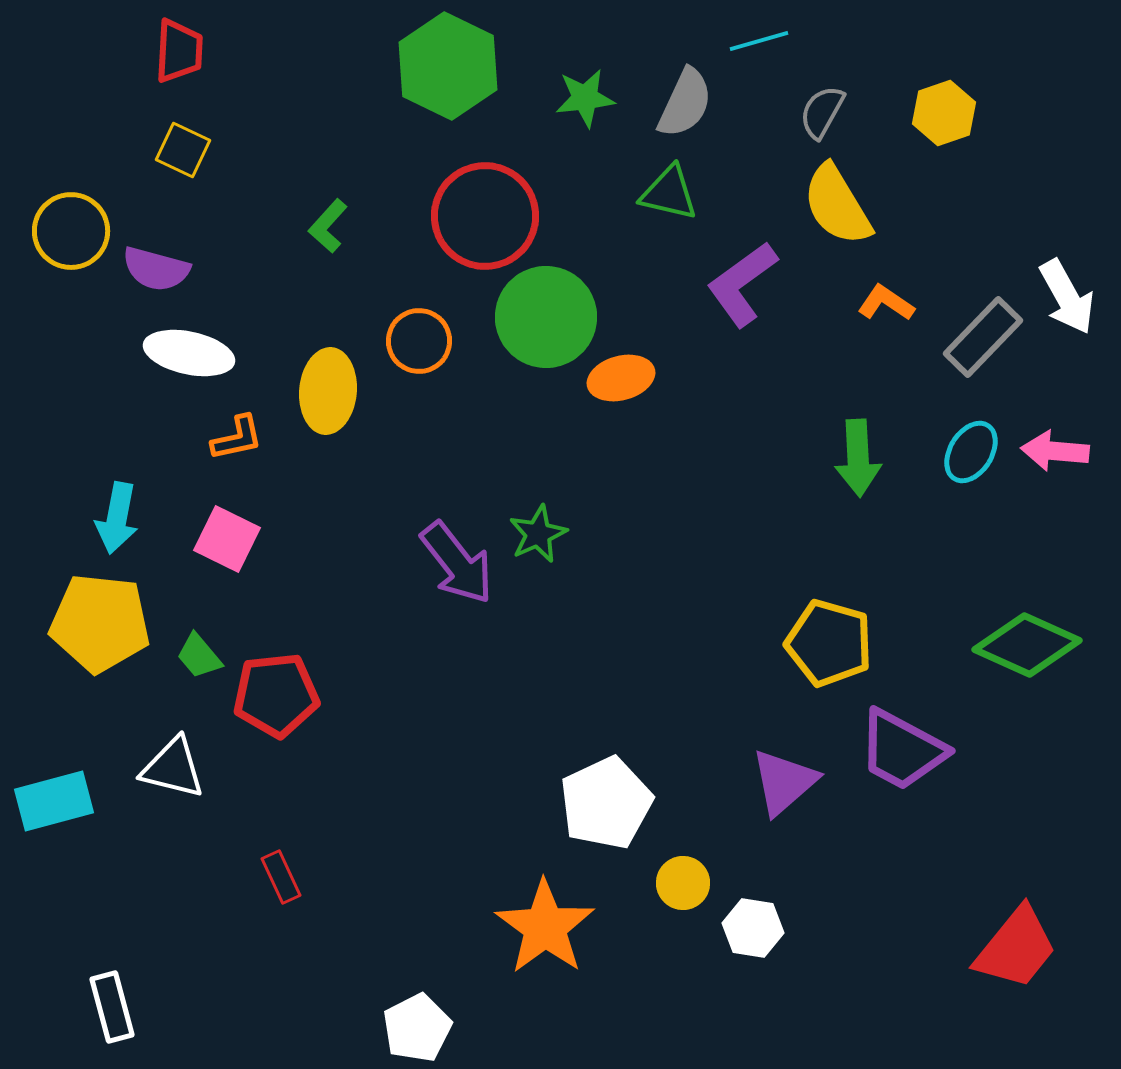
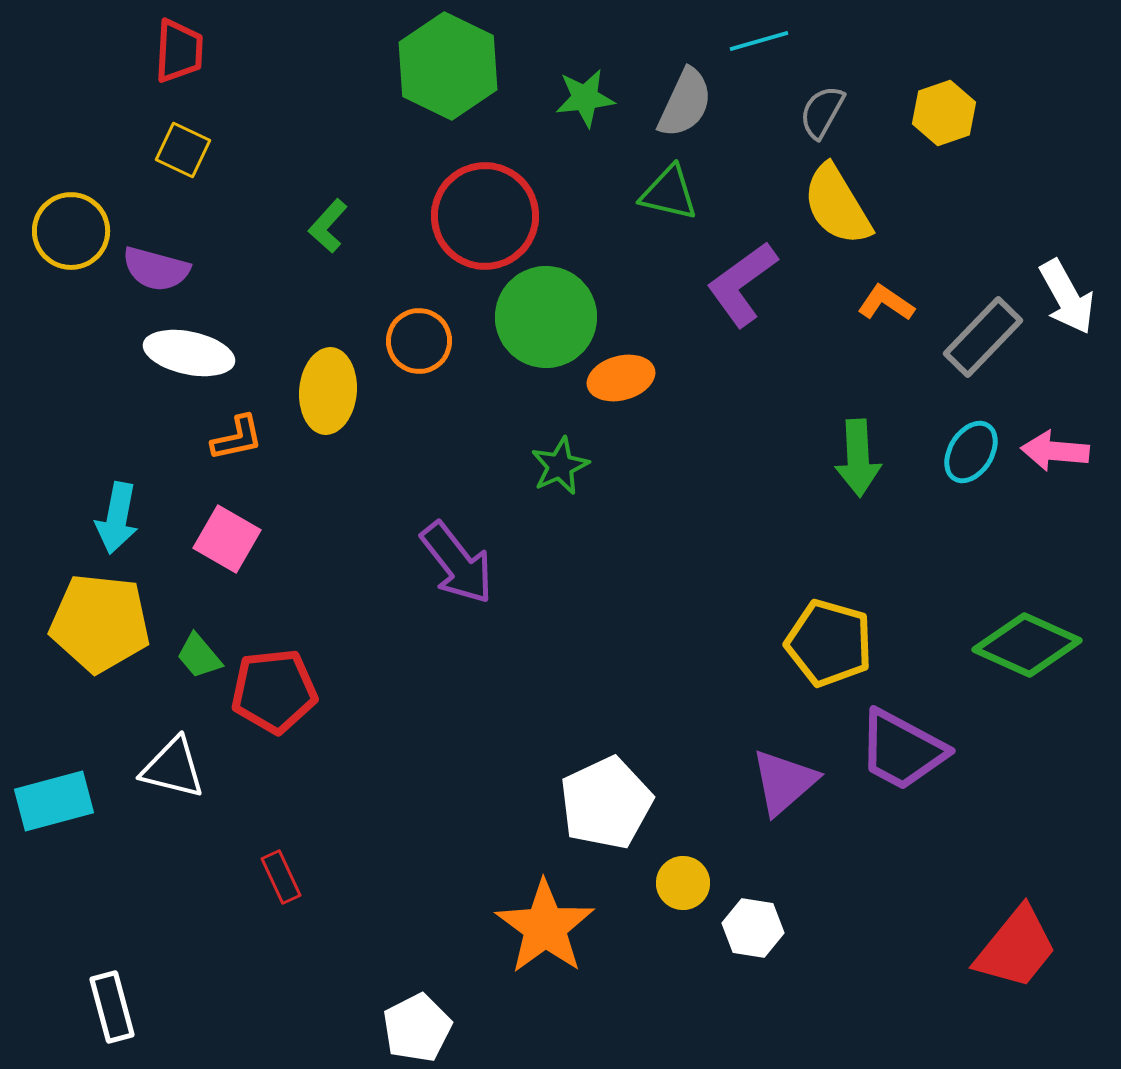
green star at (538, 534): moved 22 px right, 68 px up
pink square at (227, 539): rotated 4 degrees clockwise
red pentagon at (276, 695): moved 2 px left, 4 px up
